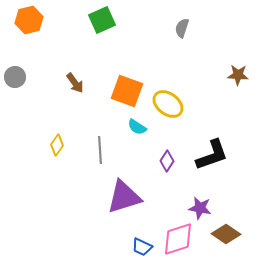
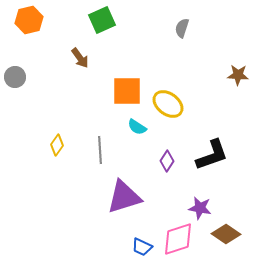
brown arrow: moved 5 px right, 25 px up
orange square: rotated 20 degrees counterclockwise
